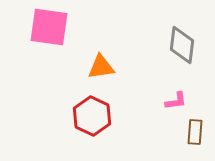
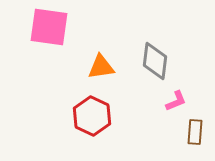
gray diamond: moved 27 px left, 16 px down
pink L-shape: rotated 15 degrees counterclockwise
